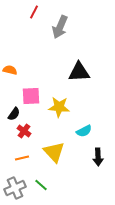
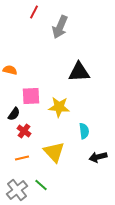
cyan semicircle: rotated 70 degrees counterclockwise
black arrow: rotated 78 degrees clockwise
gray cross: moved 2 px right, 2 px down; rotated 15 degrees counterclockwise
